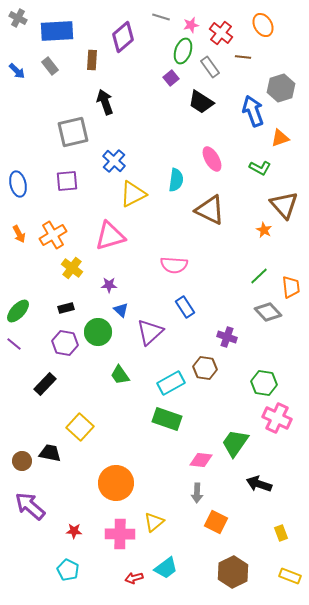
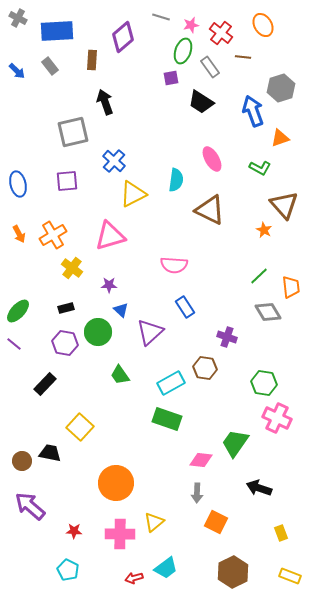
purple square at (171, 78): rotated 28 degrees clockwise
gray diamond at (268, 312): rotated 12 degrees clockwise
black arrow at (259, 484): moved 4 px down
